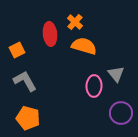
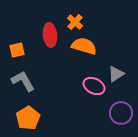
red ellipse: moved 1 px down
orange square: rotated 14 degrees clockwise
gray triangle: rotated 36 degrees clockwise
gray L-shape: moved 2 px left
pink ellipse: rotated 65 degrees counterclockwise
orange pentagon: rotated 25 degrees clockwise
